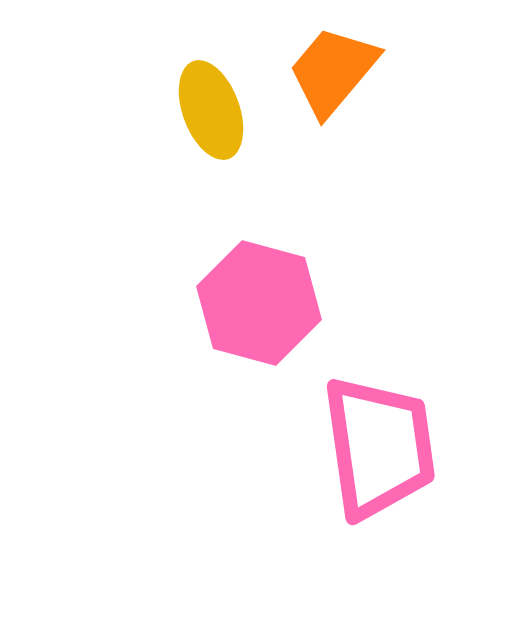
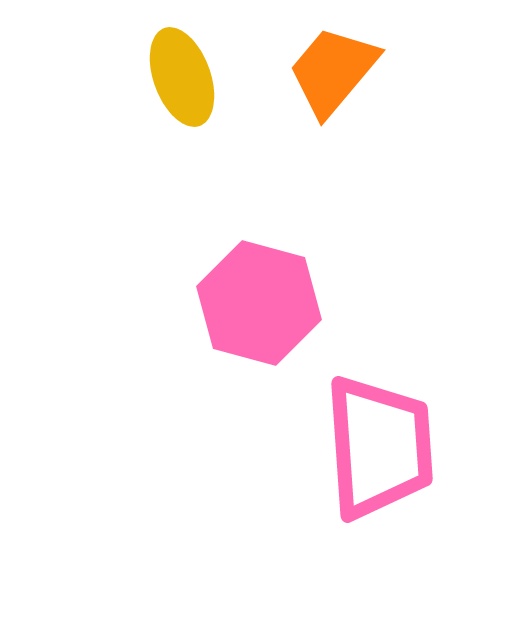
yellow ellipse: moved 29 px left, 33 px up
pink trapezoid: rotated 4 degrees clockwise
